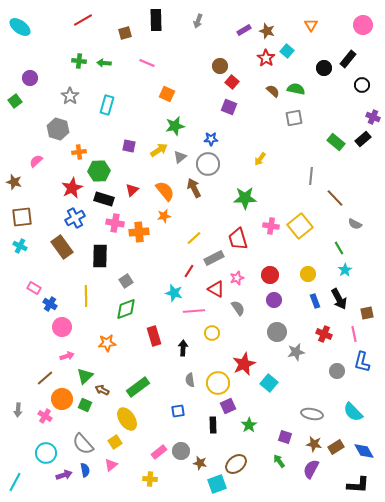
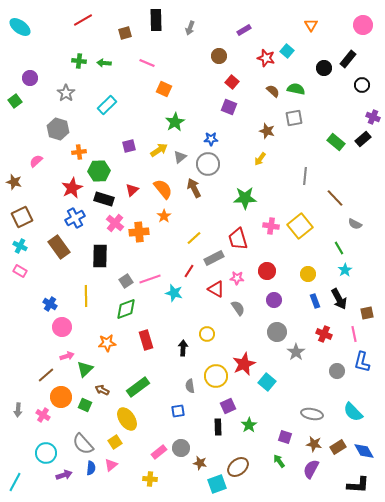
gray arrow at (198, 21): moved 8 px left, 7 px down
brown star at (267, 31): moved 100 px down
red star at (266, 58): rotated 18 degrees counterclockwise
brown circle at (220, 66): moved 1 px left, 10 px up
orange square at (167, 94): moved 3 px left, 5 px up
gray star at (70, 96): moved 4 px left, 3 px up
cyan rectangle at (107, 105): rotated 30 degrees clockwise
green star at (175, 126): moved 4 px up; rotated 18 degrees counterclockwise
purple square at (129, 146): rotated 24 degrees counterclockwise
gray line at (311, 176): moved 6 px left
orange semicircle at (165, 191): moved 2 px left, 2 px up
orange star at (164, 216): rotated 24 degrees counterclockwise
brown square at (22, 217): rotated 20 degrees counterclockwise
pink cross at (115, 223): rotated 30 degrees clockwise
brown rectangle at (62, 247): moved 3 px left
red circle at (270, 275): moved 3 px left, 4 px up
pink star at (237, 278): rotated 24 degrees clockwise
pink rectangle at (34, 288): moved 14 px left, 17 px up
pink line at (194, 311): moved 44 px left, 32 px up; rotated 15 degrees counterclockwise
yellow circle at (212, 333): moved 5 px left, 1 px down
red rectangle at (154, 336): moved 8 px left, 4 px down
gray star at (296, 352): rotated 24 degrees counterclockwise
green triangle at (85, 376): moved 7 px up
brown line at (45, 378): moved 1 px right, 3 px up
gray semicircle at (190, 380): moved 6 px down
yellow circle at (218, 383): moved 2 px left, 7 px up
cyan square at (269, 383): moved 2 px left, 1 px up
orange circle at (62, 399): moved 1 px left, 2 px up
pink cross at (45, 416): moved 2 px left, 1 px up
black rectangle at (213, 425): moved 5 px right, 2 px down
brown rectangle at (336, 447): moved 2 px right
gray circle at (181, 451): moved 3 px up
brown ellipse at (236, 464): moved 2 px right, 3 px down
blue semicircle at (85, 470): moved 6 px right, 2 px up; rotated 16 degrees clockwise
